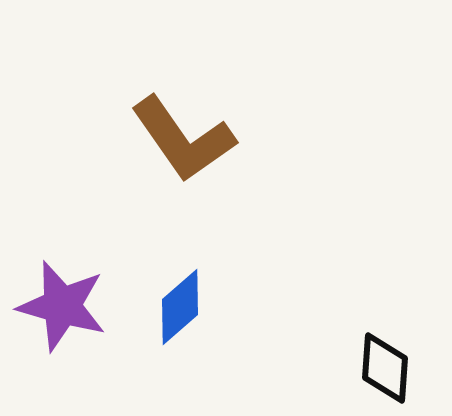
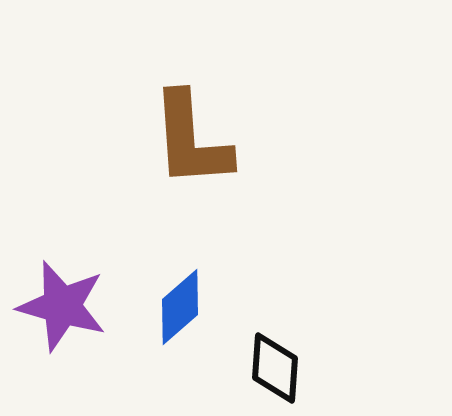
brown L-shape: moved 8 px right, 1 px down; rotated 31 degrees clockwise
black diamond: moved 110 px left
